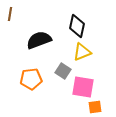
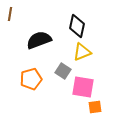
orange pentagon: rotated 10 degrees counterclockwise
